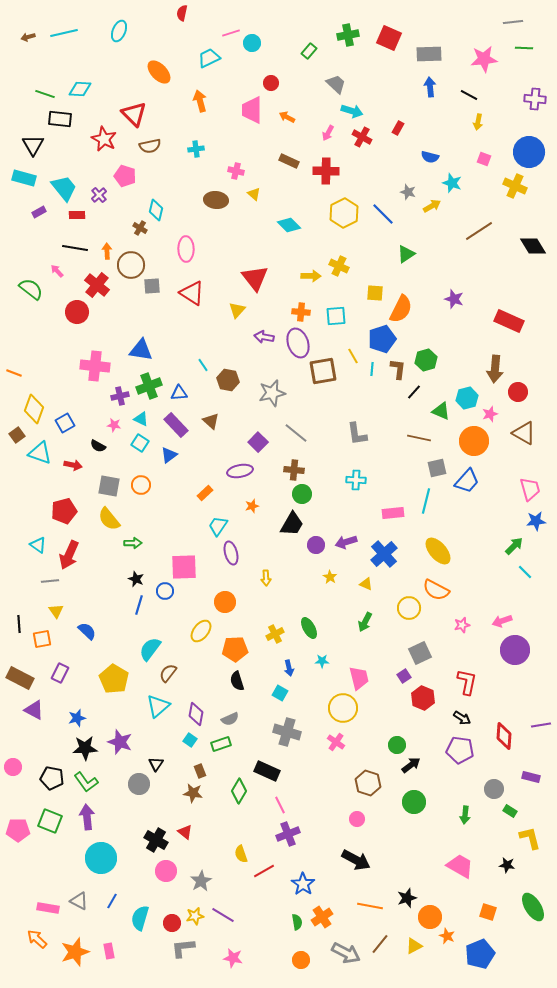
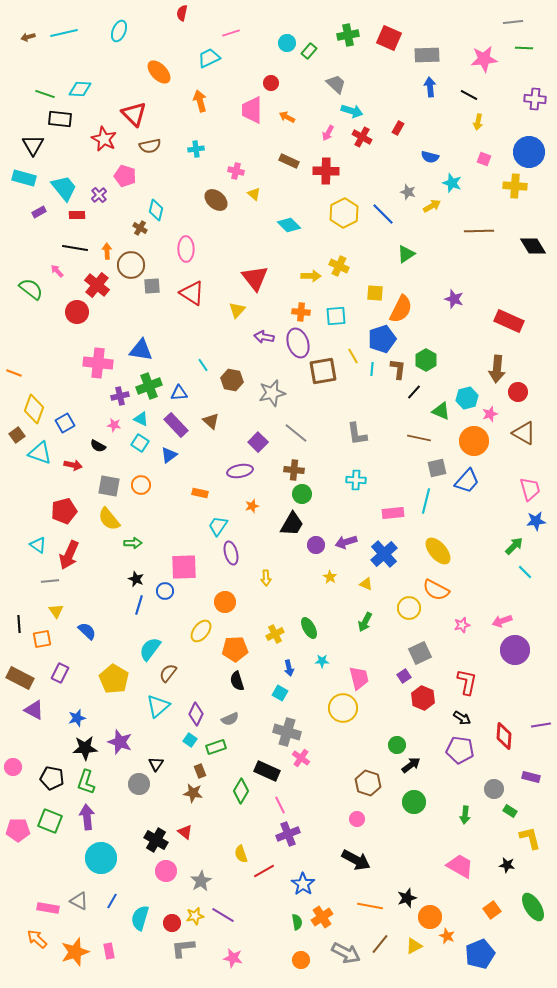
cyan circle at (252, 43): moved 35 px right
gray rectangle at (429, 54): moved 2 px left, 1 px down
yellow cross at (515, 186): rotated 20 degrees counterclockwise
brown ellipse at (216, 200): rotated 35 degrees clockwise
brown line at (479, 231): rotated 32 degrees clockwise
green hexagon at (426, 360): rotated 15 degrees counterclockwise
pink cross at (95, 366): moved 3 px right, 3 px up
brown arrow at (495, 369): moved 2 px right
brown hexagon at (228, 380): moved 4 px right
orange rectangle at (205, 493): moved 5 px left; rotated 56 degrees clockwise
purple diamond at (196, 714): rotated 15 degrees clockwise
pink cross at (336, 742): moved 35 px left, 16 px down
green rectangle at (221, 744): moved 5 px left, 3 px down
green L-shape at (86, 782): rotated 55 degrees clockwise
green diamond at (239, 791): moved 2 px right
orange square at (488, 912): moved 4 px right, 2 px up; rotated 36 degrees clockwise
